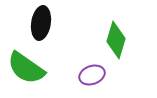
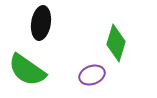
green diamond: moved 3 px down
green semicircle: moved 1 px right, 2 px down
